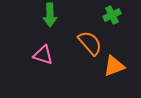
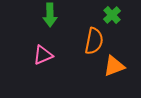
green cross: rotated 18 degrees counterclockwise
orange semicircle: moved 4 px right, 2 px up; rotated 52 degrees clockwise
pink triangle: rotated 40 degrees counterclockwise
